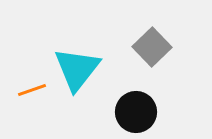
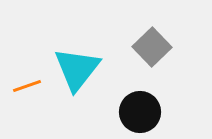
orange line: moved 5 px left, 4 px up
black circle: moved 4 px right
